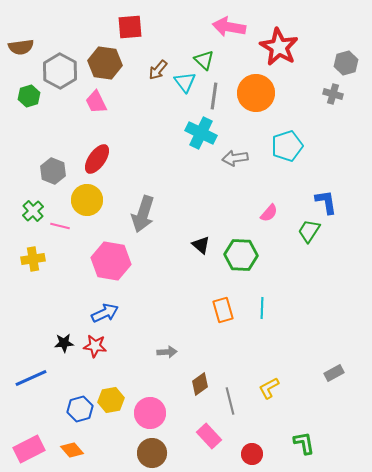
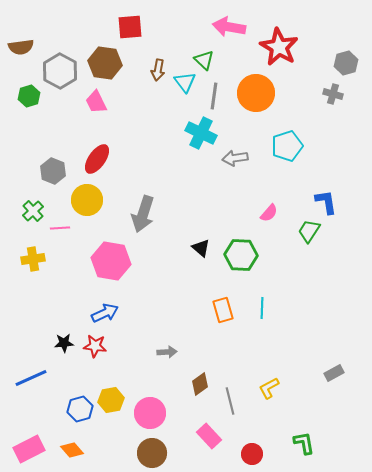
brown arrow at (158, 70): rotated 30 degrees counterclockwise
pink line at (60, 226): moved 2 px down; rotated 18 degrees counterclockwise
black triangle at (201, 245): moved 3 px down
